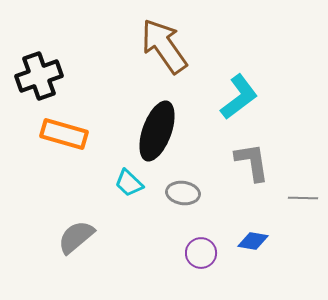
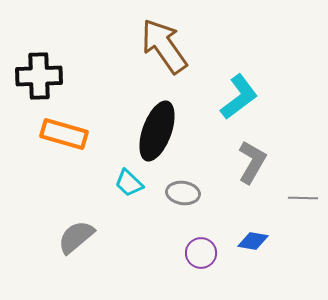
black cross: rotated 18 degrees clockwise
gray L-shape: rotated 39 degrees clockwise
